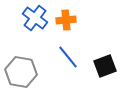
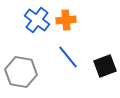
blue cross: moved 2 px right, 2 px down
